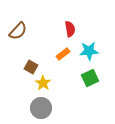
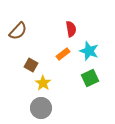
red semicircle: moved 1 px right
cyan star: rotated 24 degrees clockwise
brown square: moved 2 px up
